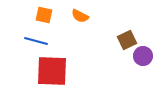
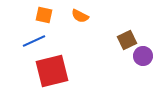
blue line: moved 2 px left; rotated 40 degrees counterclockwise
red square: rotated 16 degrees counterclockwise
